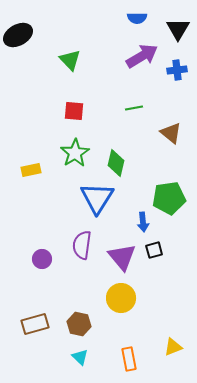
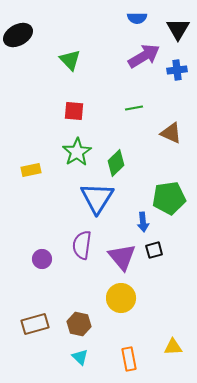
purple arrow: moved 2 px right
brown triangle: rotated 15 degrees counterclockwise
green star: moved 2 px right, 1 px up
green diamond: rotated 32 degrees clockwise
yellow triangle: rotated 18 degrees clockwise
